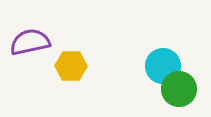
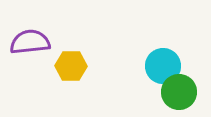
purple semicircle: rotated 6 degrees clockwise
green circle: moved 3 px down
